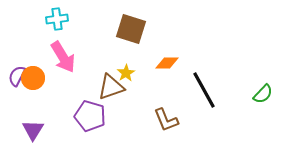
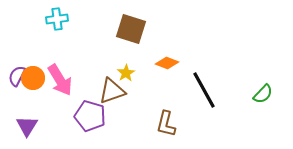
pink arrow: moved 3 px left, 23 px down
orange diamond: rotated 20 degrees clockwise
brown triangle: moved 1 px right, 4 px down
brown L-shape: moved 4 px down; rotated 36 degrees clockwise
purple triangle: moved 6 px left, 4 px up
